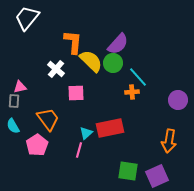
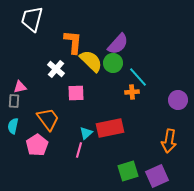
white trapezoid: moved 5 px right, 1 px down; rotated 24 degrees counterclockwise
cyan semicircle: rotated 42 degrees clockwise
green square: rotated 25 degrees counterclockwise
